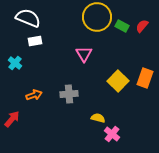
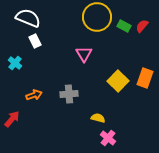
green rectangle: moved 2 px right
white rectangle: rotated 72 degrees clockwise
pink cross: moved 4 px left, 4 px down
